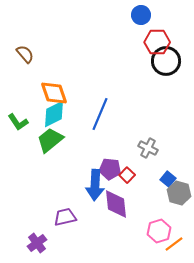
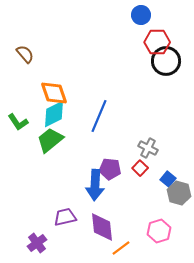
blue line: moved 1 px left, 2 px down
red square: moved 13 px right, 7 px up
purple diamond: moved 14 px left, 23 px down
orange line: moved 53 px left, 4 px down
